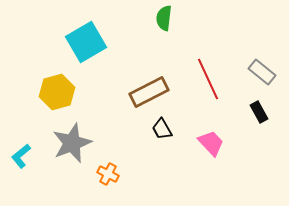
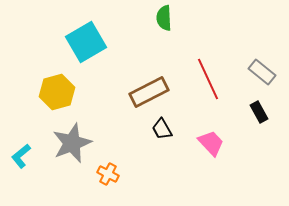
green semicircle: rotated 10 degrees counterclockwise
